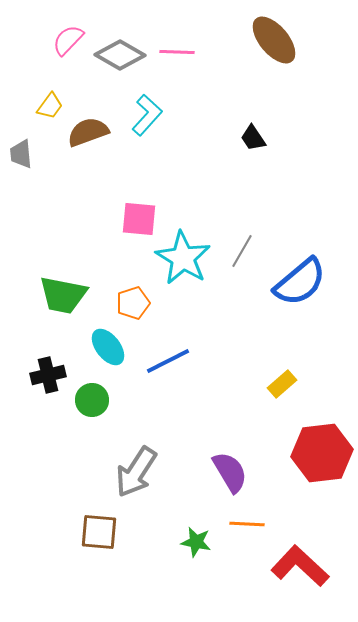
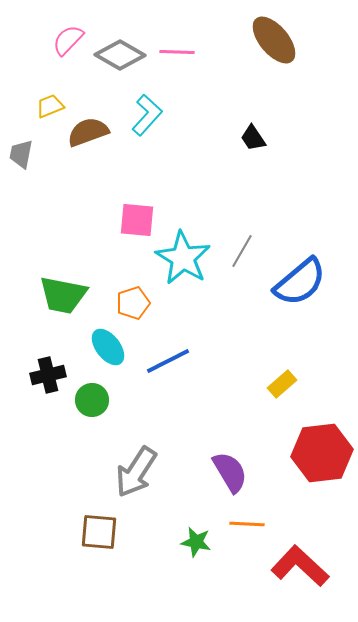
yellow trapezoid: rotated 148 degrees counterclockwise
gray trapezoid: rotated 16 degrees clockwise
pink square: moved 2 px left, 1 px down
